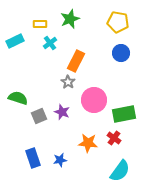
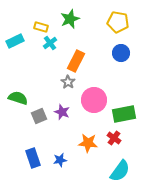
yellow rectangle: moved 1 px right, 3 px down; rotated 16 degrees clockwise
